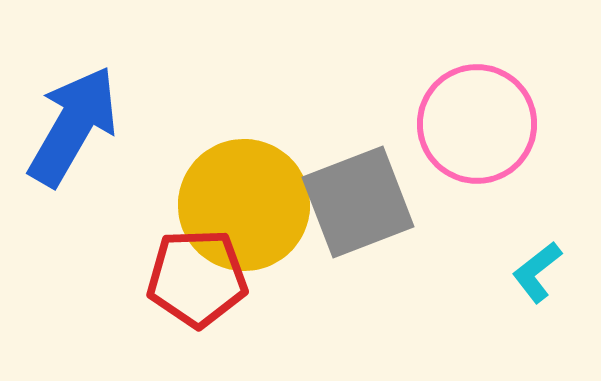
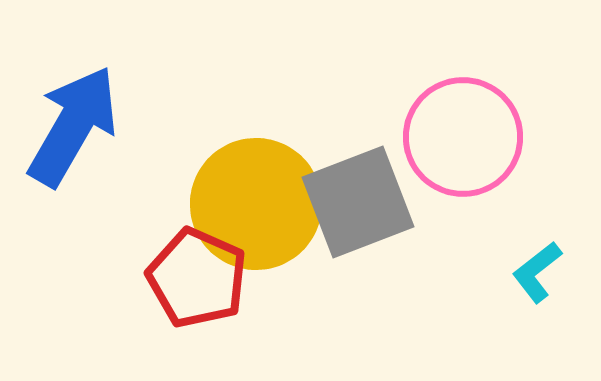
pink circle: moved 14 px left, 13 px down
yellow circle: moved 12 px right, 1 px up
red pentagon: rotated 26 degrees clockwise
